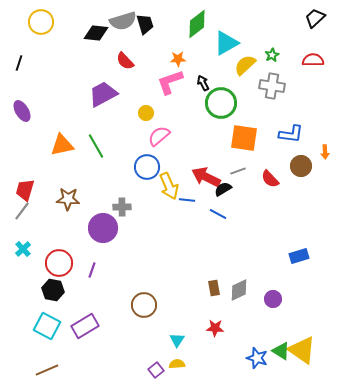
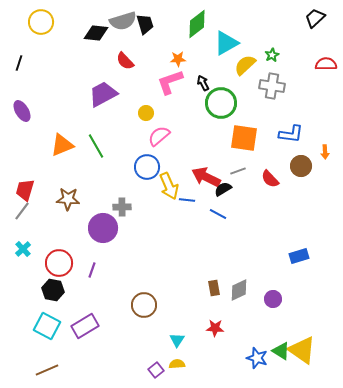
red semicircle at (313, 60): moved 13 px right, 4 px down
orange triangle at (62, 145): rotated 10 degrees counterclockwise
